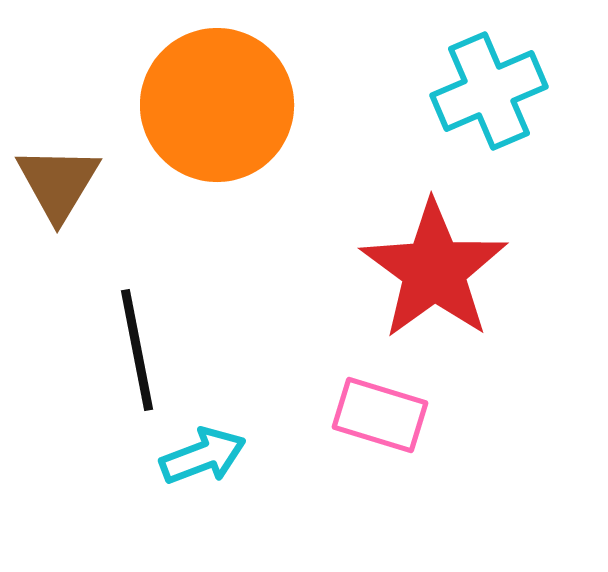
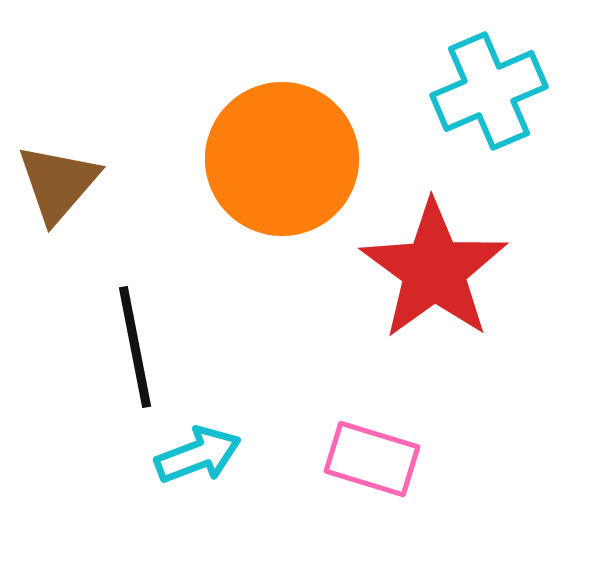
orange circle: moved 65 px right, 54 px down
brown triangle: rotated 10 degrees clockwise
black line: moved 2 px left, 3 px up
pink rectangle: moved 8 px left, 44 px down
cyan arrow: moved 5 px left, 1 px up
